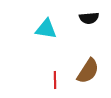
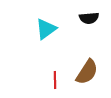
cyan triangle: rotated 45 degrees counterclockwise
brown semicircle: moved 1 px left, 1 px down
